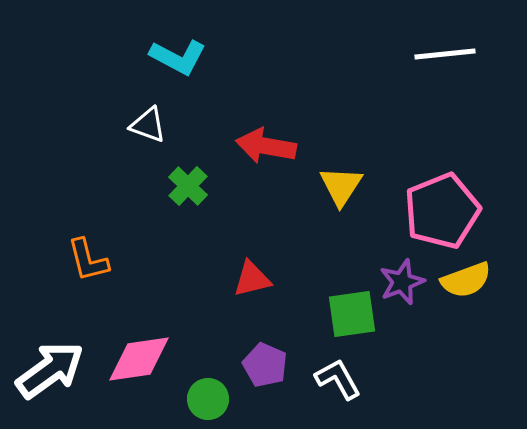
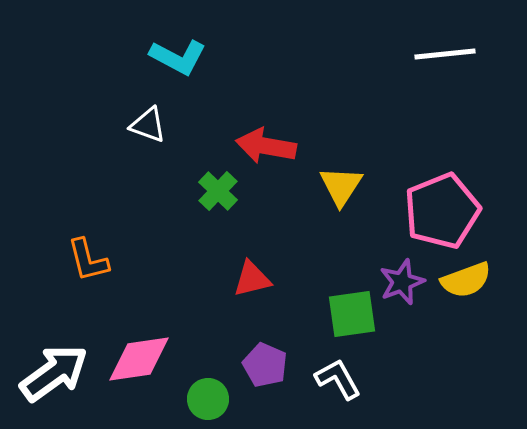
green cross: moved 30 px right, 5 px down
white arrow: moved 4 px right, 3 px down
